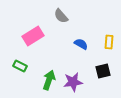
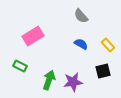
gray semicircle: moved 20 px right
yellow rectangle: moved 1 px left, 3 px down; rotated 48 degrees counterclockwise
